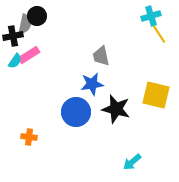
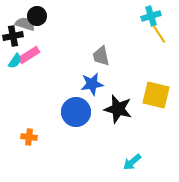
gray semicircle: rotated 84 degrees counterclockwise
black star: moved 2 px right
